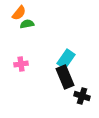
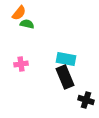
green semicircle: rotated 24 degrees clockwise
cyan rectangle: rotated 66 degrees clockwise
black cross: moved 4 px right, 4 px down
